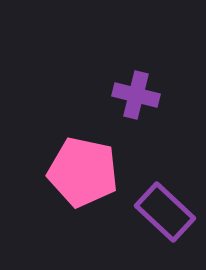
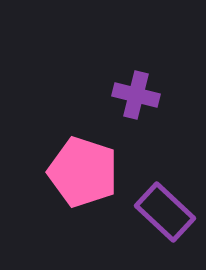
pink pentagon: rotated 6 degrees clockwise
